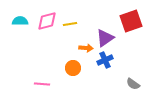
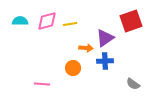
blue cross: moved 1 px down; rotated 21 degrees clockwise
